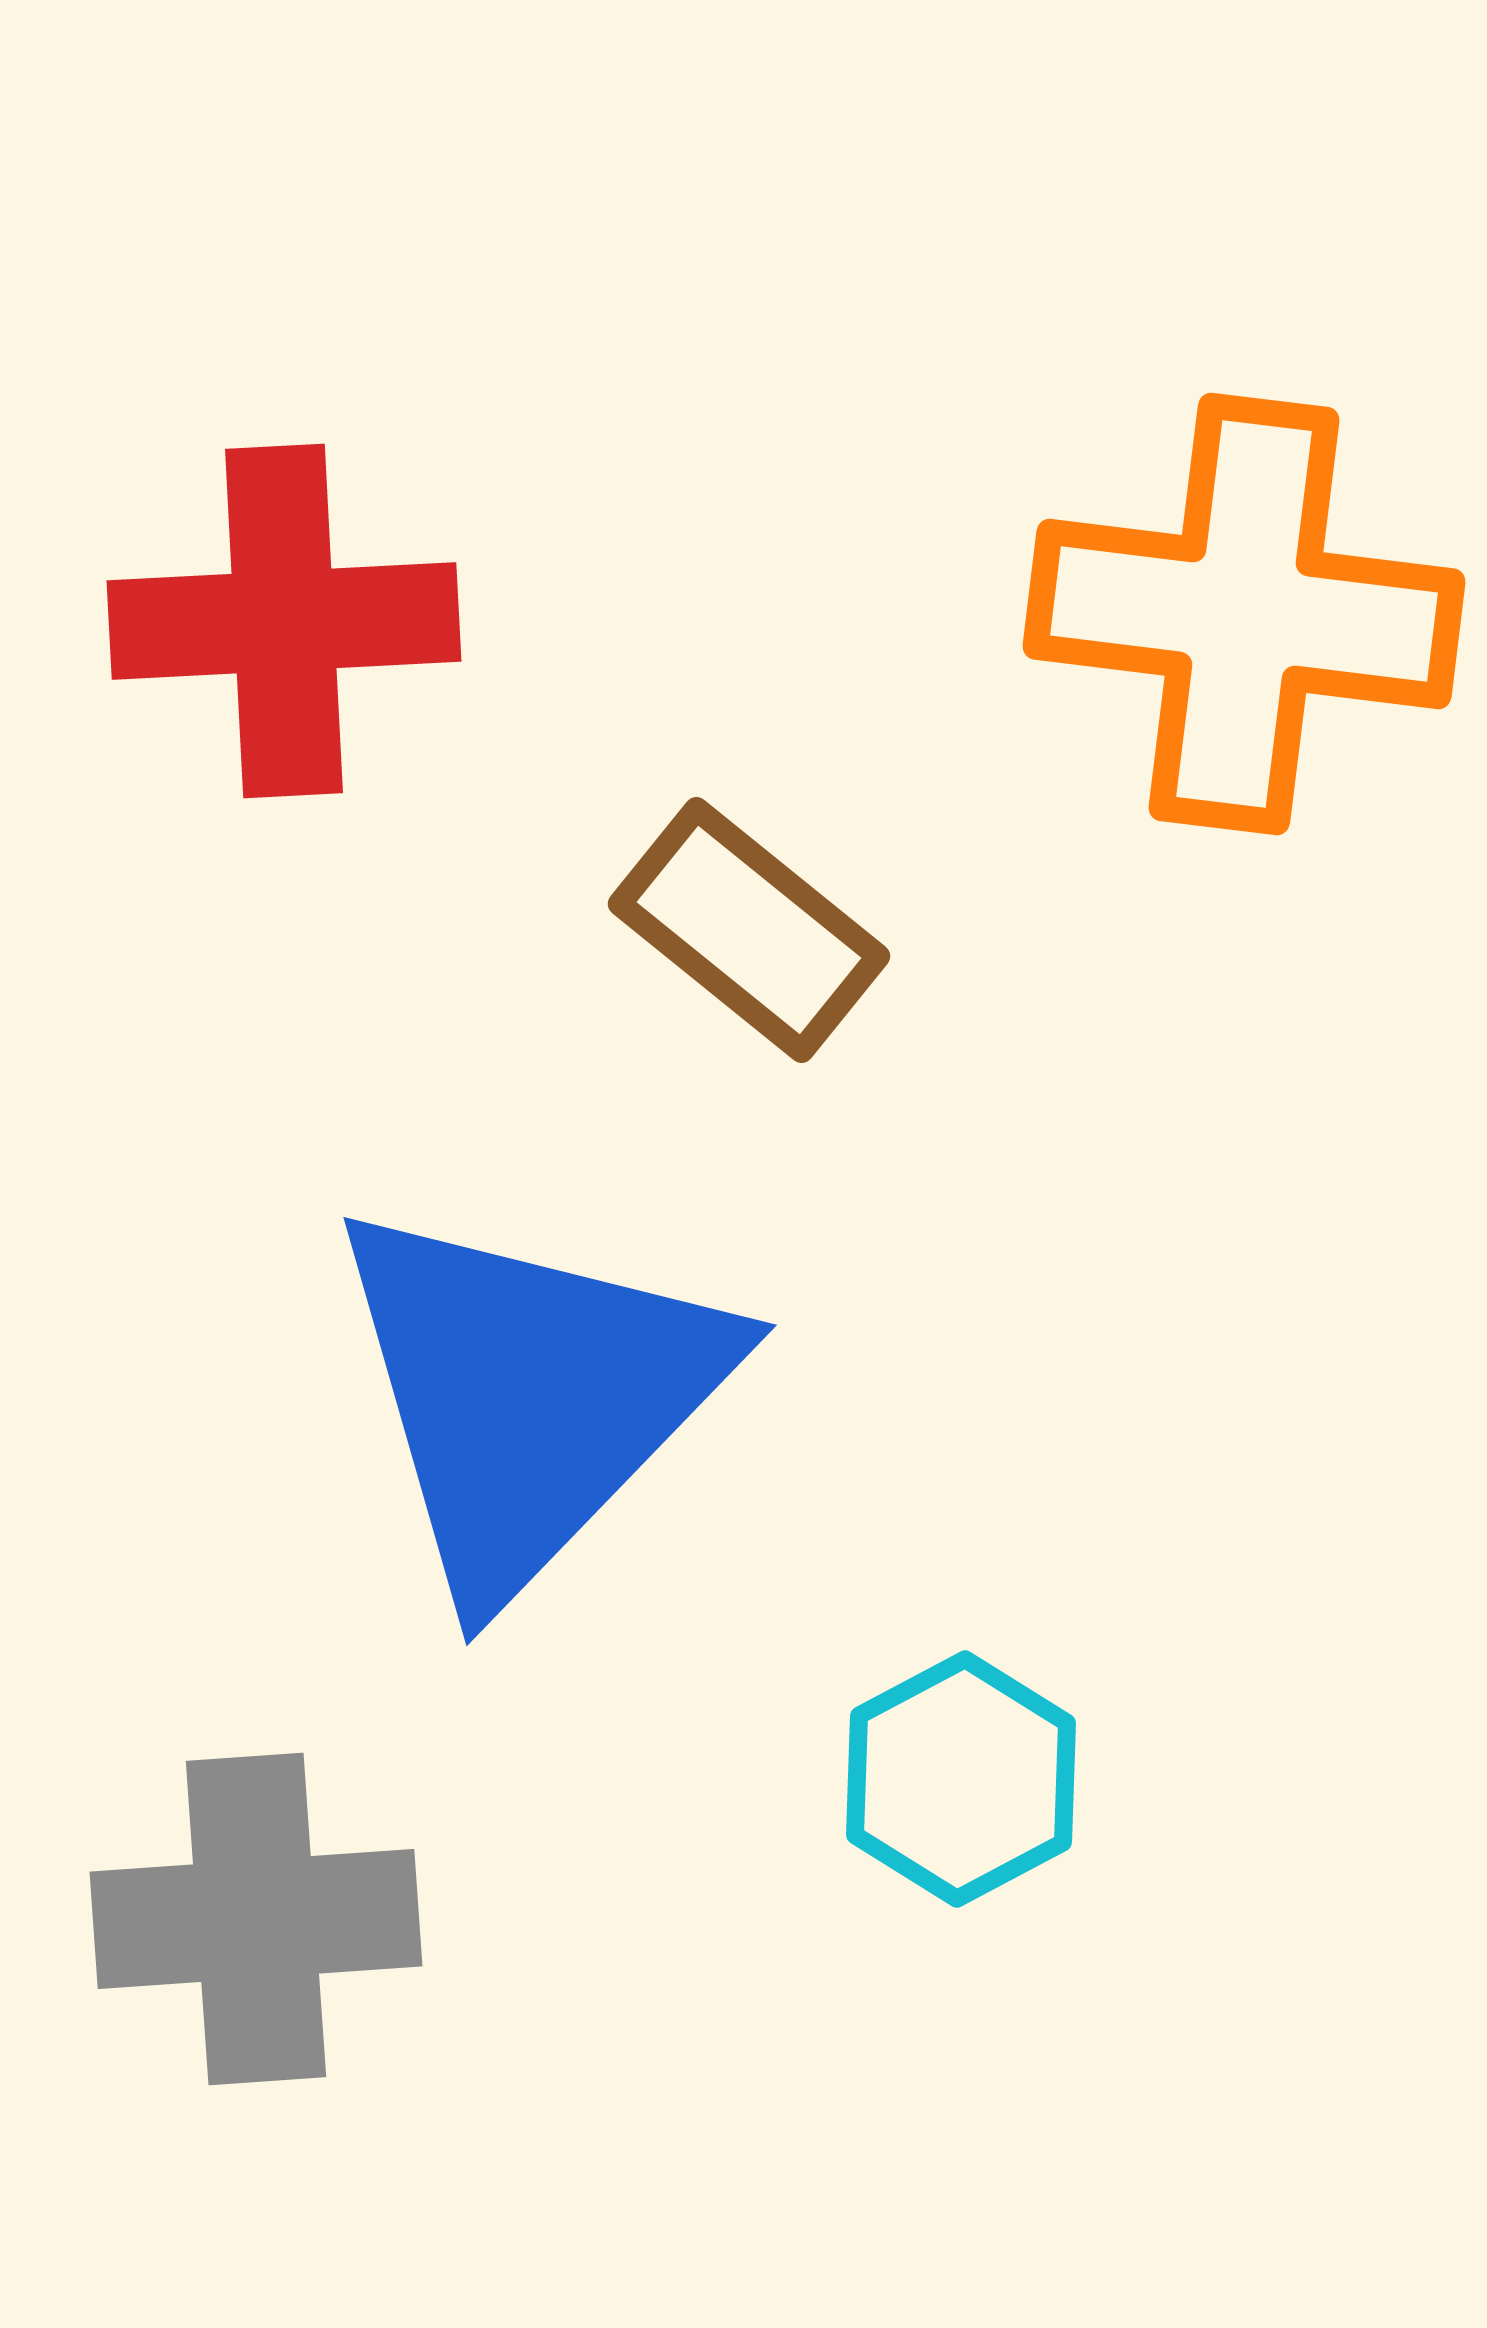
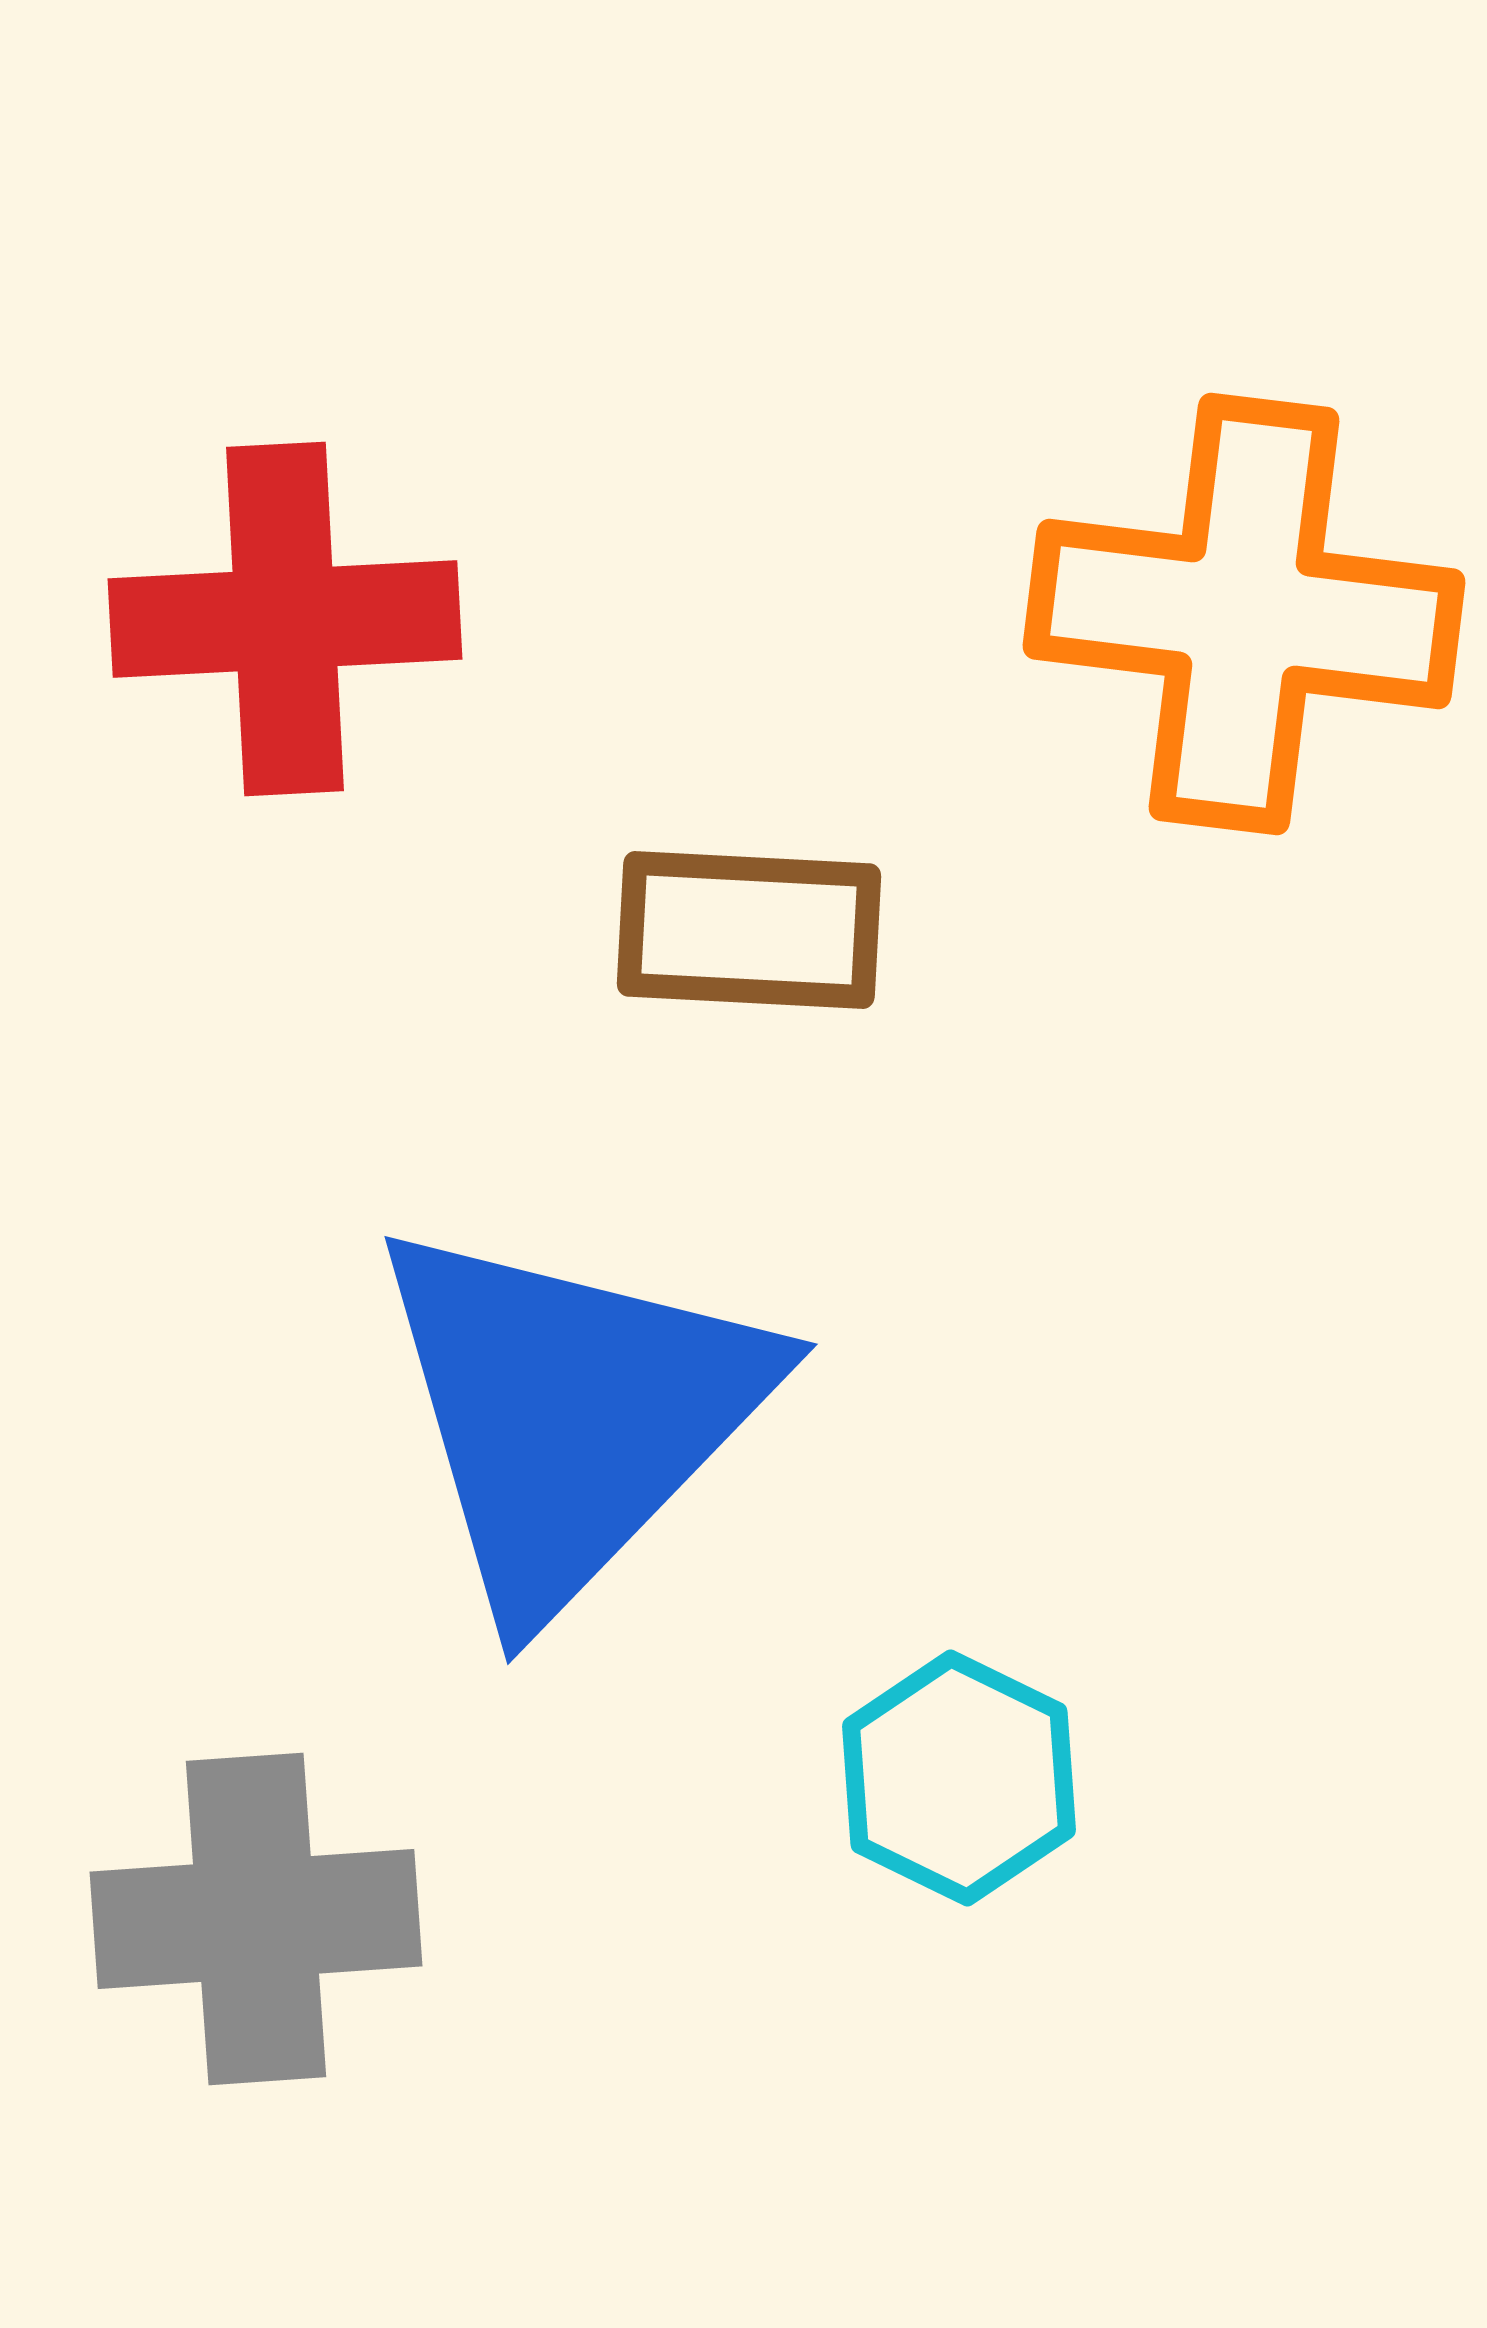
red cross: moved 1 px right, 2 px up
brown rectangle: rotated 36 degrees counterclockwise
blue triangle: moved 41 px right, 19 px down
cyan hexagon: moved 2 px left, 1 px up; rotated 6 degrees counterclockwise
